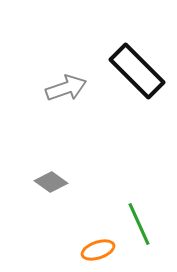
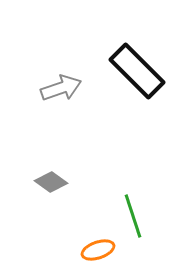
gray arrow: moved 5 px left
green line: moved 6 px left, 8 px up; rotated 6 degrees clockwise
